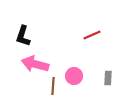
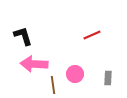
black L-shape: rotated 145 degrees clockwise
pink arrow: moved 1 px left; rotated 12 degrees counterclockwise
pink circle: moved 1 px right, 2 px up
brown line: moved 1 px up; rotated 12 degrees counterclockwise
